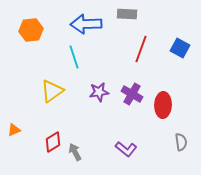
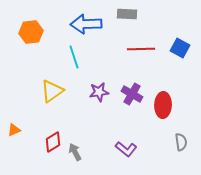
orange hexagon: moved 2 px down
red line: rotated 68 degrees clockwise
